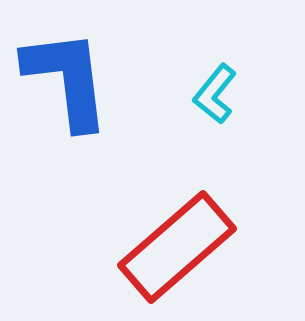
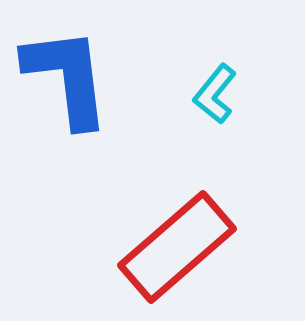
blue L-shape: moved 2 px up
